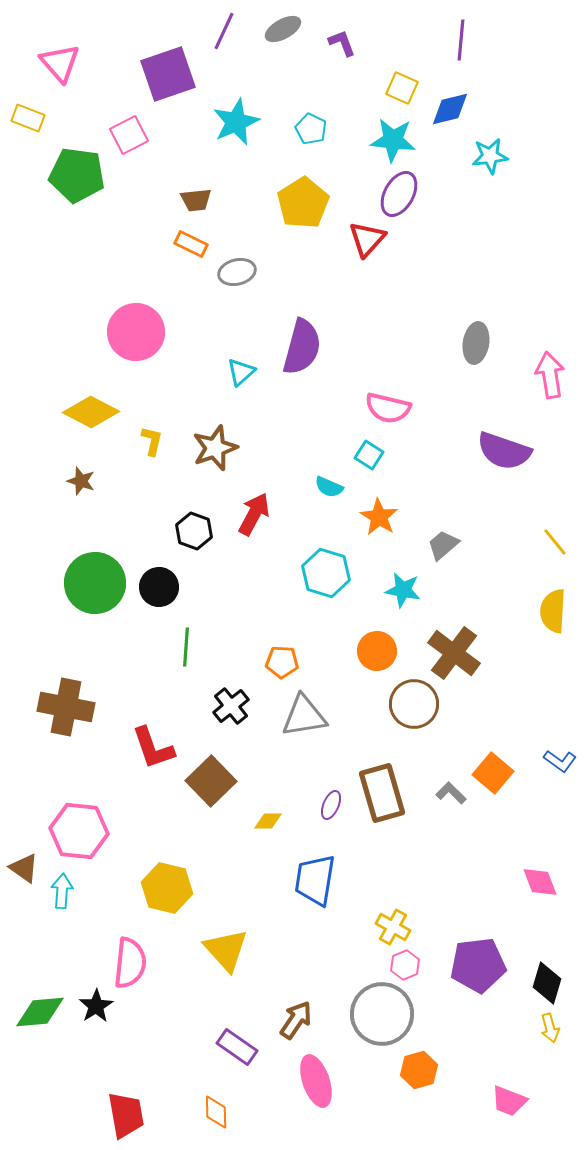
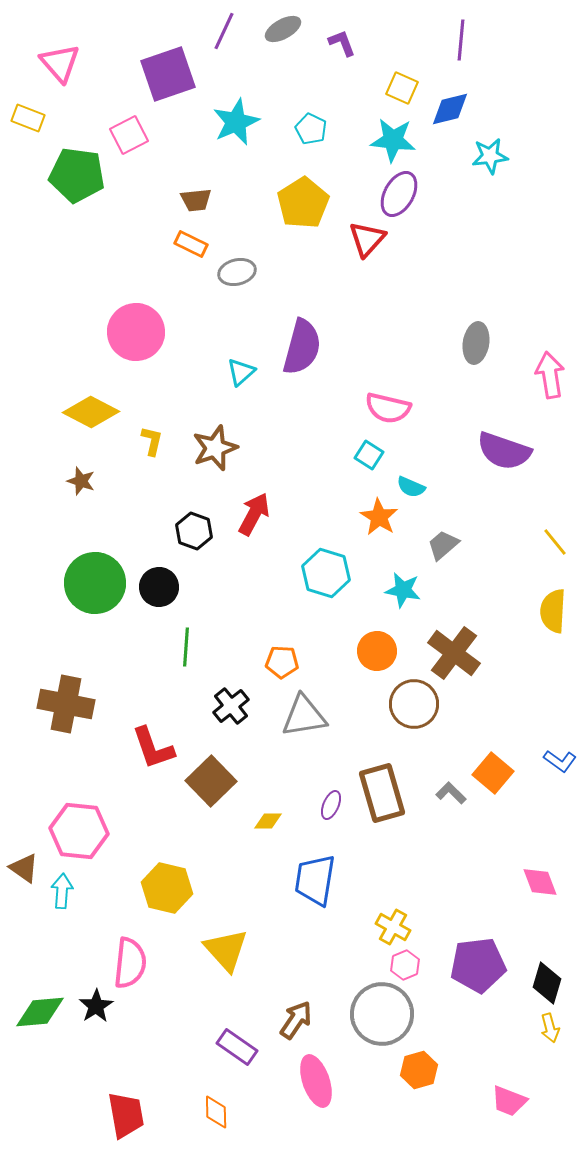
cyan semicircle at (329, 487): moved 82 px right
brown cross at (66, 707): moved 3 px up
